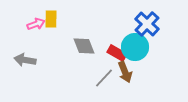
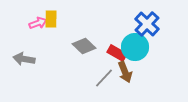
pink arrow: moved 2 px right, 1 px up
gray diamond: rotated 25 degrees counterclockwise
gray arrow: moved 1 px left, 1 px up
